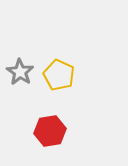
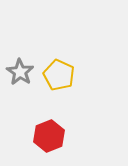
red hexagon: moved 1 px left, 5 px down; rotated 12 degrees counterclockwise
